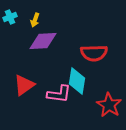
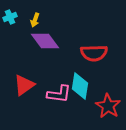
purple diamond: moved 2 px right; rotated 56 degrees clockwise
cyan diamond: moved 3 px right, 5 px down
red star: moved 1 px left, 1 px down
